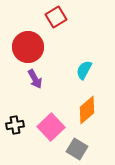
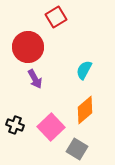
orange diamond: moved 2 px left
black cross: rotated 30 degrees clockwise
